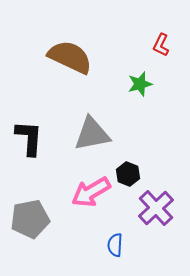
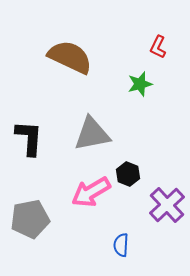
red L-shape: moved 3 px left, 2 px down
purple cross: moved 11 px right, 3 px up
blue semicircle: moved 6 px right
